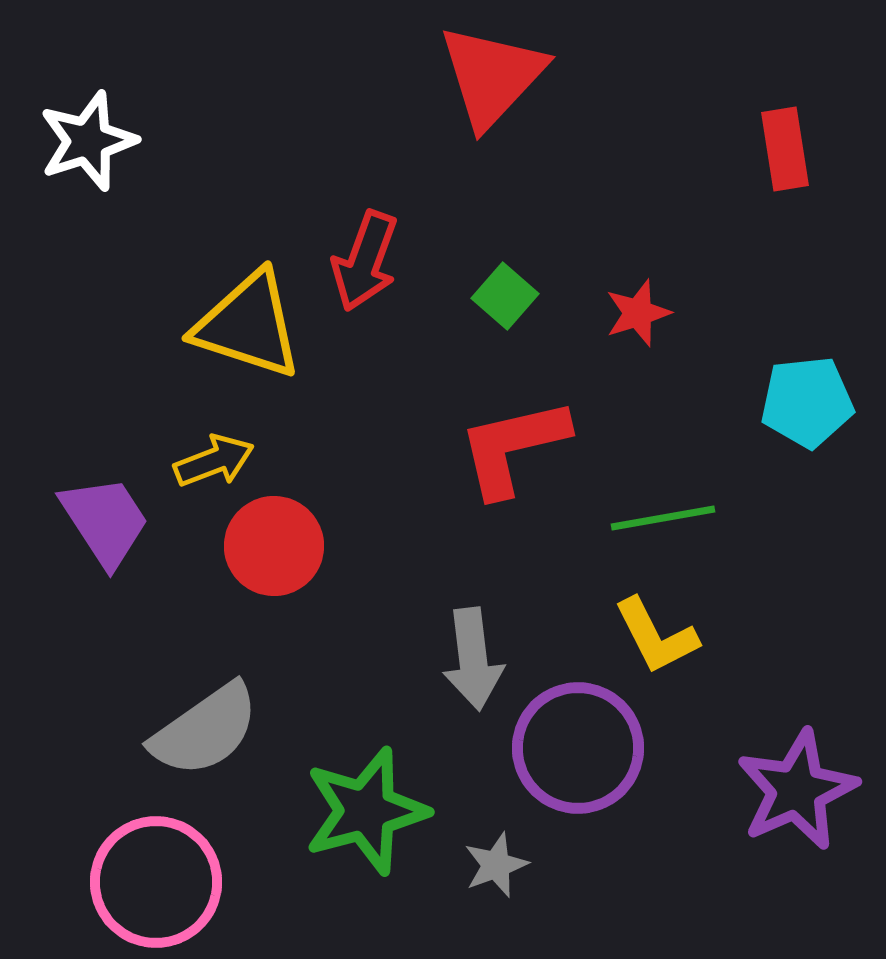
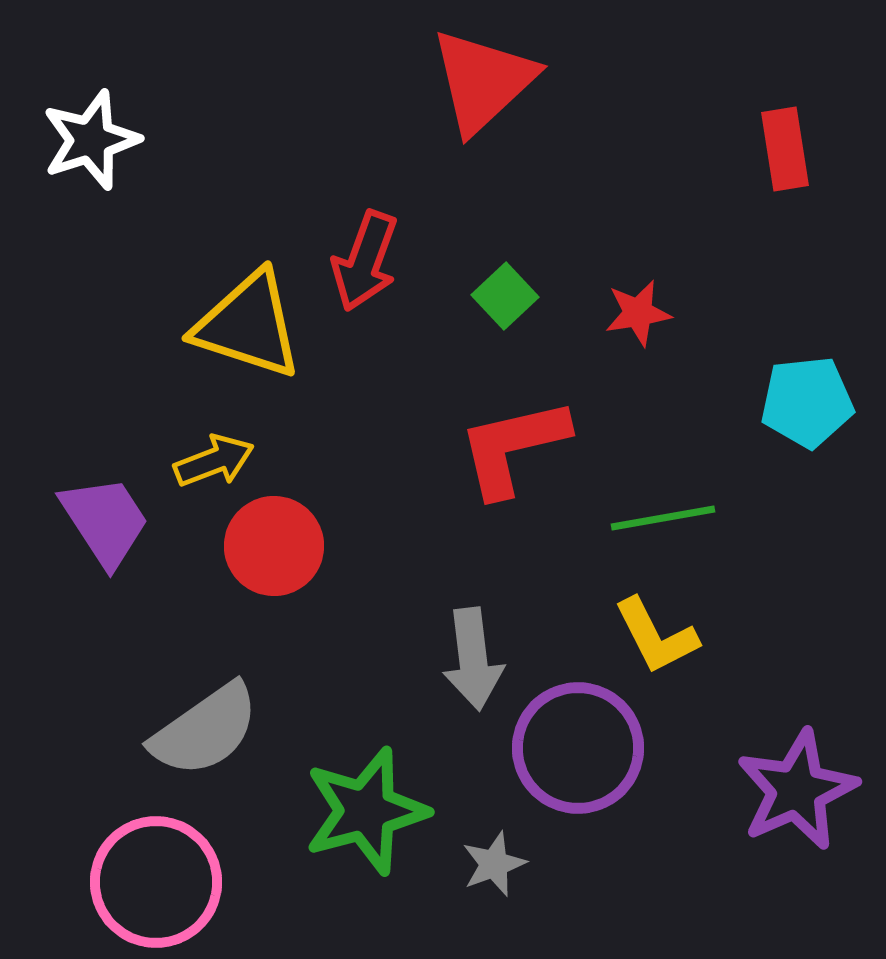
red triangle: moved 9 px left, 5 px down; rotated 4 degrees clockwise
white star: moved 3 px right, 1 px up
green square: rotated 6 degrees clockwise
red star: rotated 8 degrees clockwise
gray star: moved 2 px left, 1 px up
